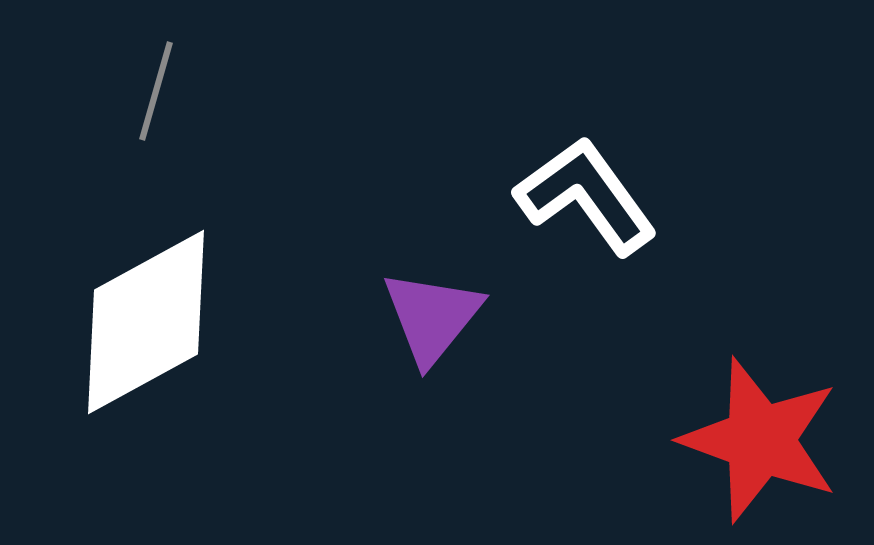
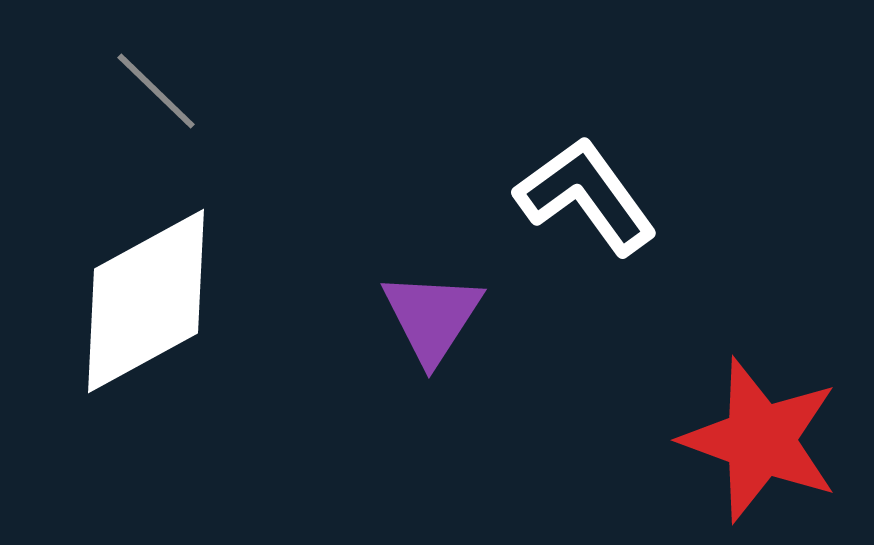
gray line: rotated 62 degrees counterclockwise
purple triangle: rotated 6 degrees counterclockwise
white diamond: moved 21 px up
